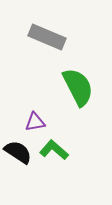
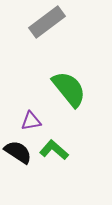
gray rectangle: moved 15 px up; rotated 60 degrees counterclockwise
green semicircle: moved 9 px left, 2 px down; rotated 12 degrees counterclockwise
purple triangle: moved 4 px left, 1 px up
